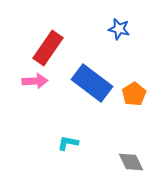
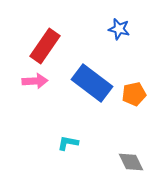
red rectangle: moved 3 px left, 2 px up
orange pentagon: rotated 20 degrees clockwise
